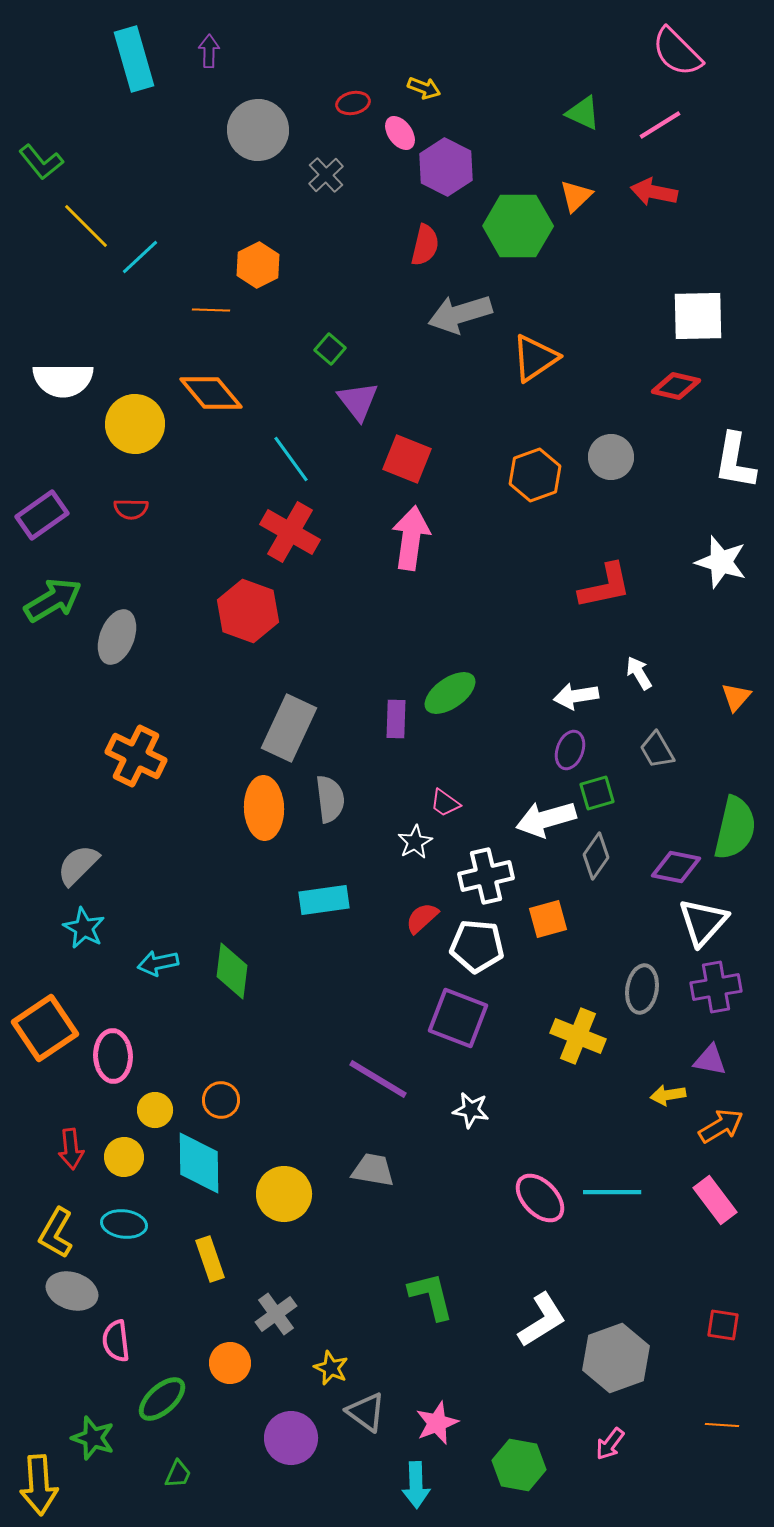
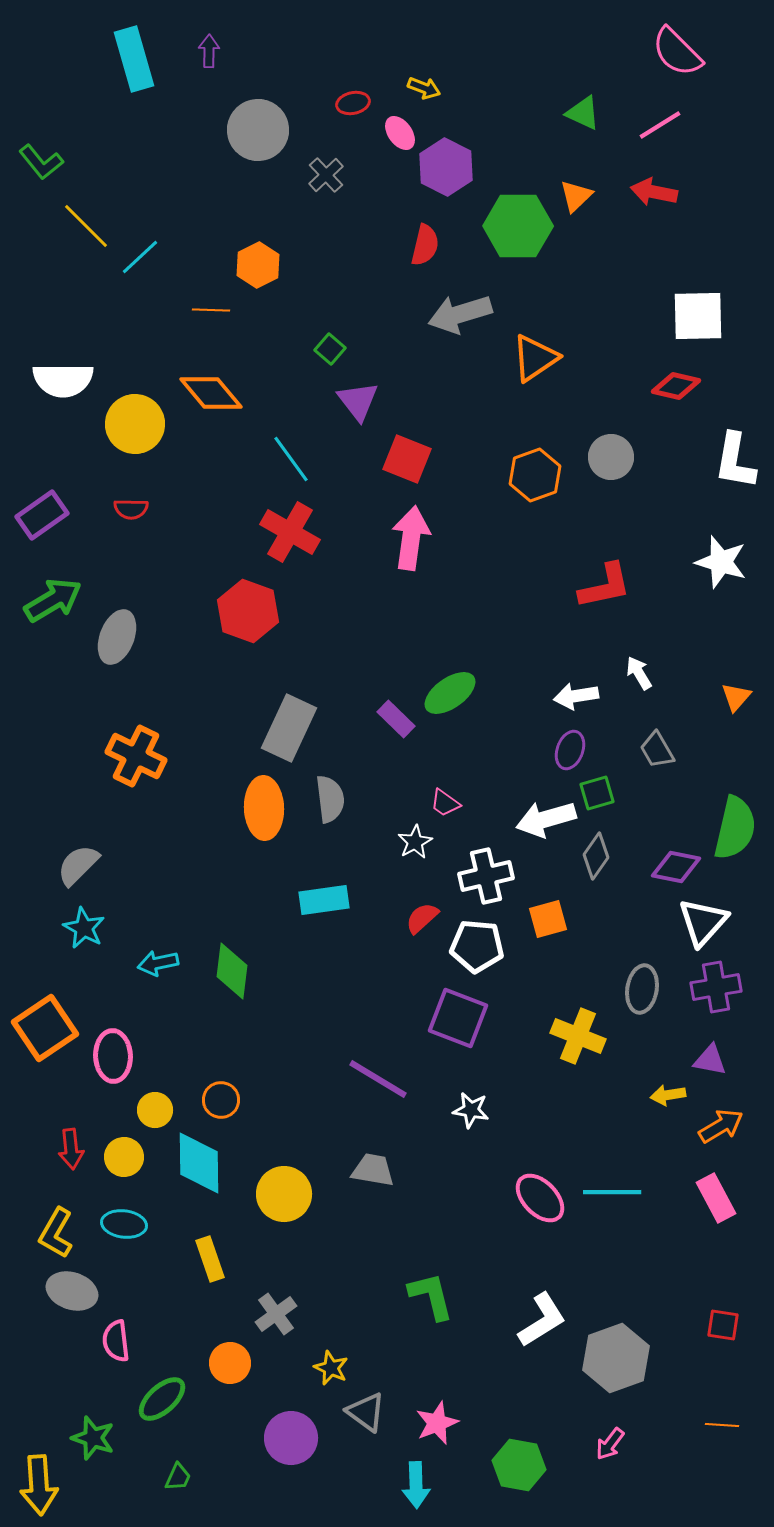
purple rectangle at (396, 719): rotated 48 degrees counterclockwise
pink rectangle at (715, 1200): moved 1 px right, 2 px up; rotated 9 degrees clockwise
green trapezoid at (178, 1474): moved 3 px down
